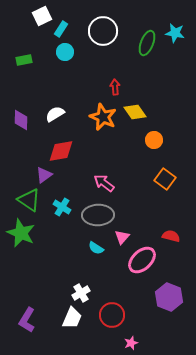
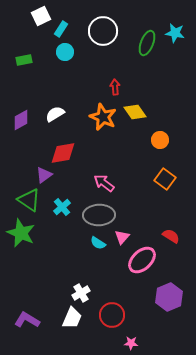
white square: moved 1 px left
purple diamond: rotated 60 degrees clockwise
orange circle: moved 6 px right
red diamond: moved 2 px right, 2 px down
cyan cross: rotated 18 degrees clockwise
gray ellipse: moved 1 px right
red semicircle: rotated 18 degrees clockwise
cyan semicircle: moved 2 px right, 5 px up
purple hexagon: rotated 16 degrees clockwise
purple L-shape: rotated 90 degrees clockwise
pink star: rotated 24 degrees clockwise
